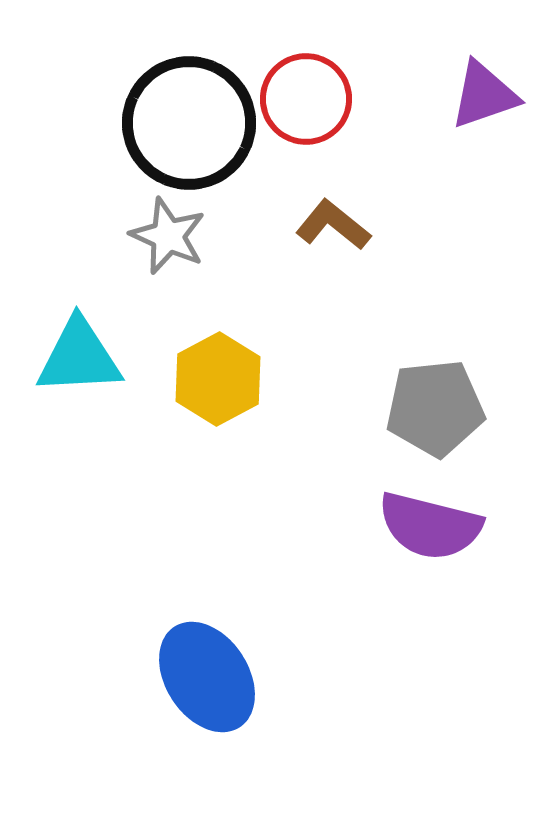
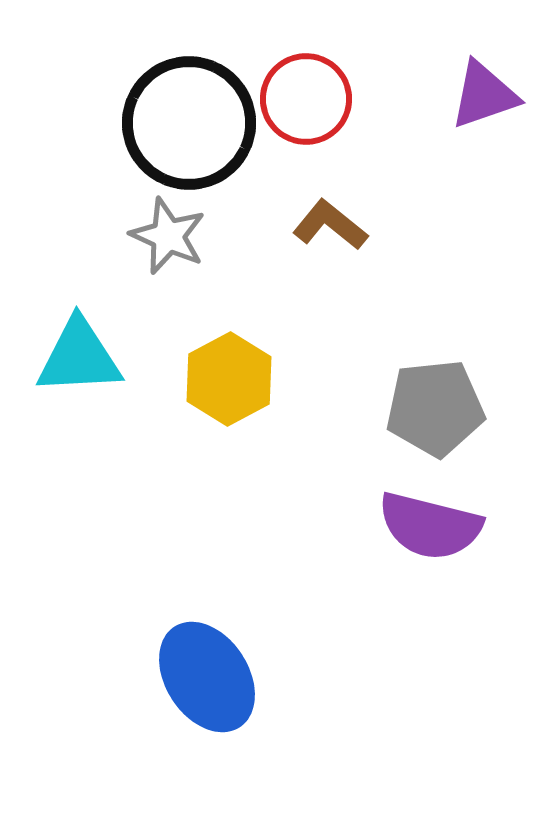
brown L-shape: moved 3 px left
yellow hexagon: moved 11 px right
